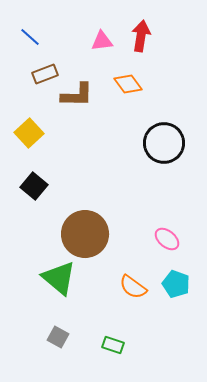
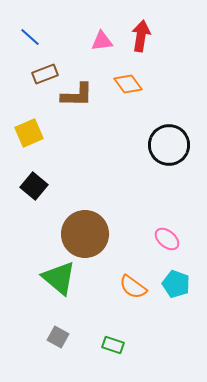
yellow square: rotated 20 degrees clockwise
black circle: moved 5 px right, 2 px down
